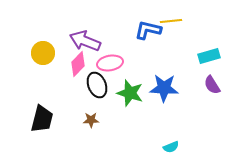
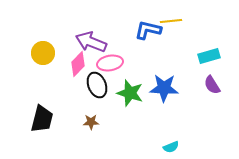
purple arrow: moved 6 px right, 1 px down
brown star: moved 2 px down
